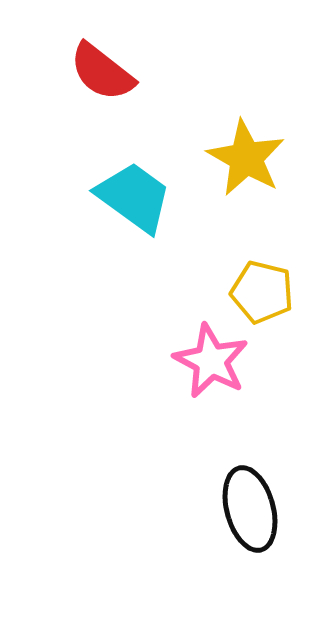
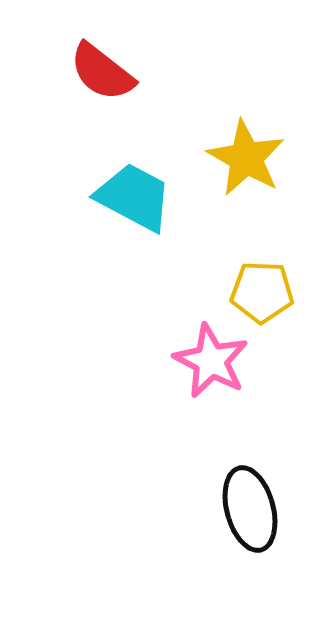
cyan trapezoid: rotated 8 degrees counterclockwise
yellow pentagon: rotated 12 degrees counterclockwise
